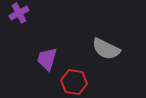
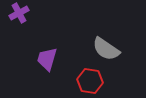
gray semicircle: rotated 8 degrees clockwise
red hexagon: moved 16 px right, 1 px up
